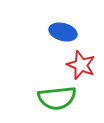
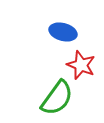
green semicircle: rotated 48 degrees counterclockwise
